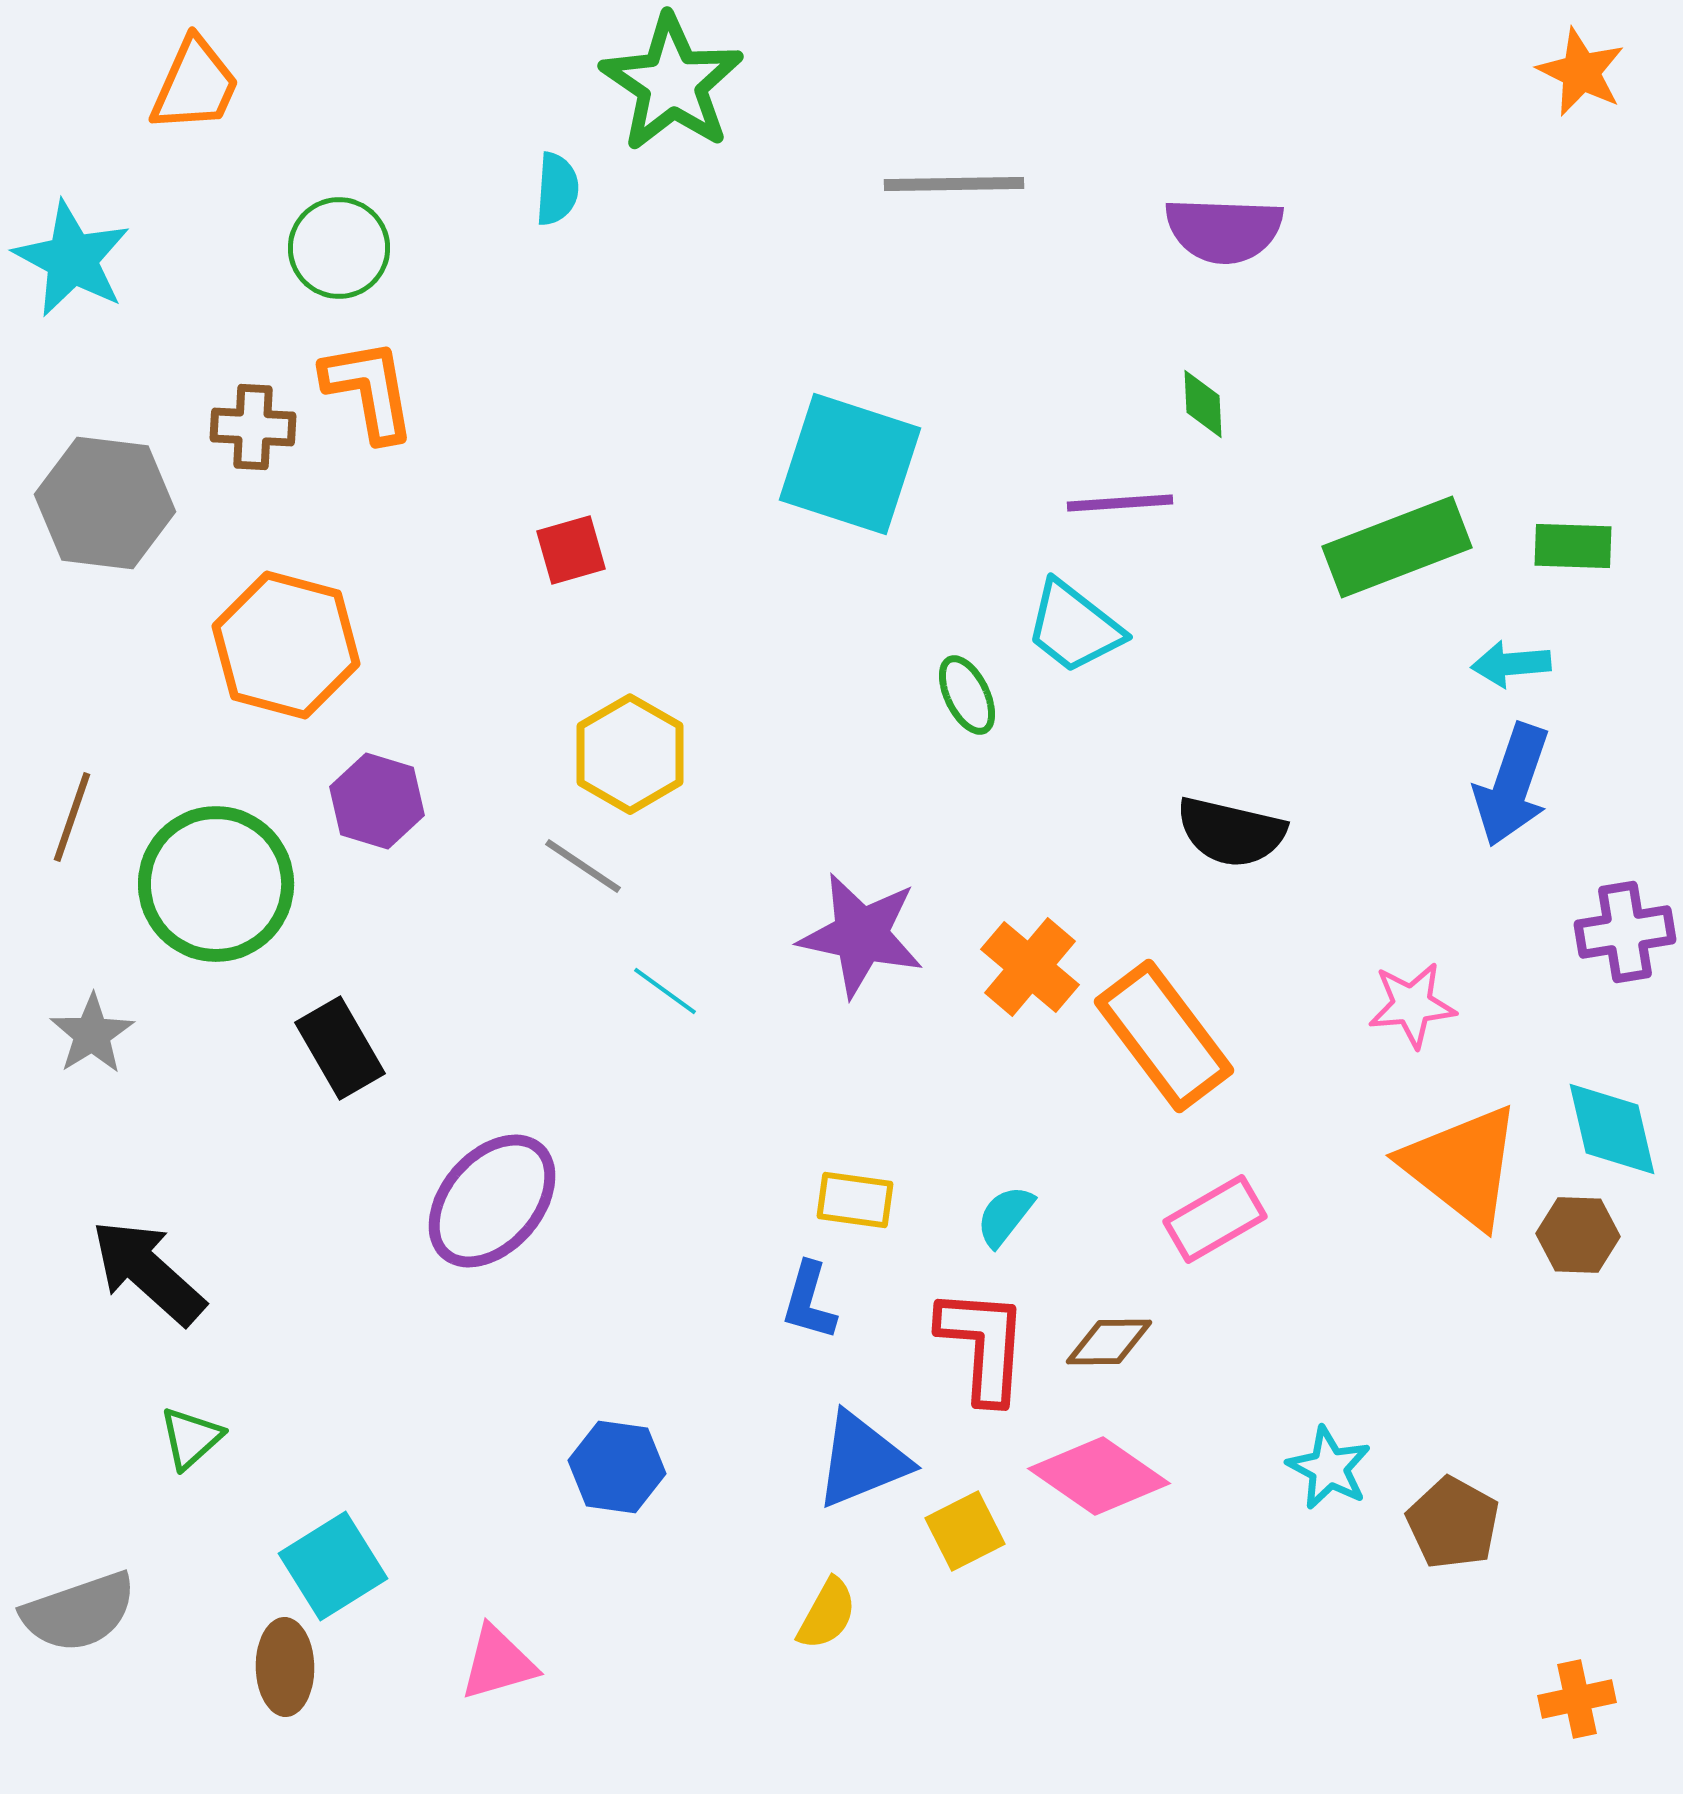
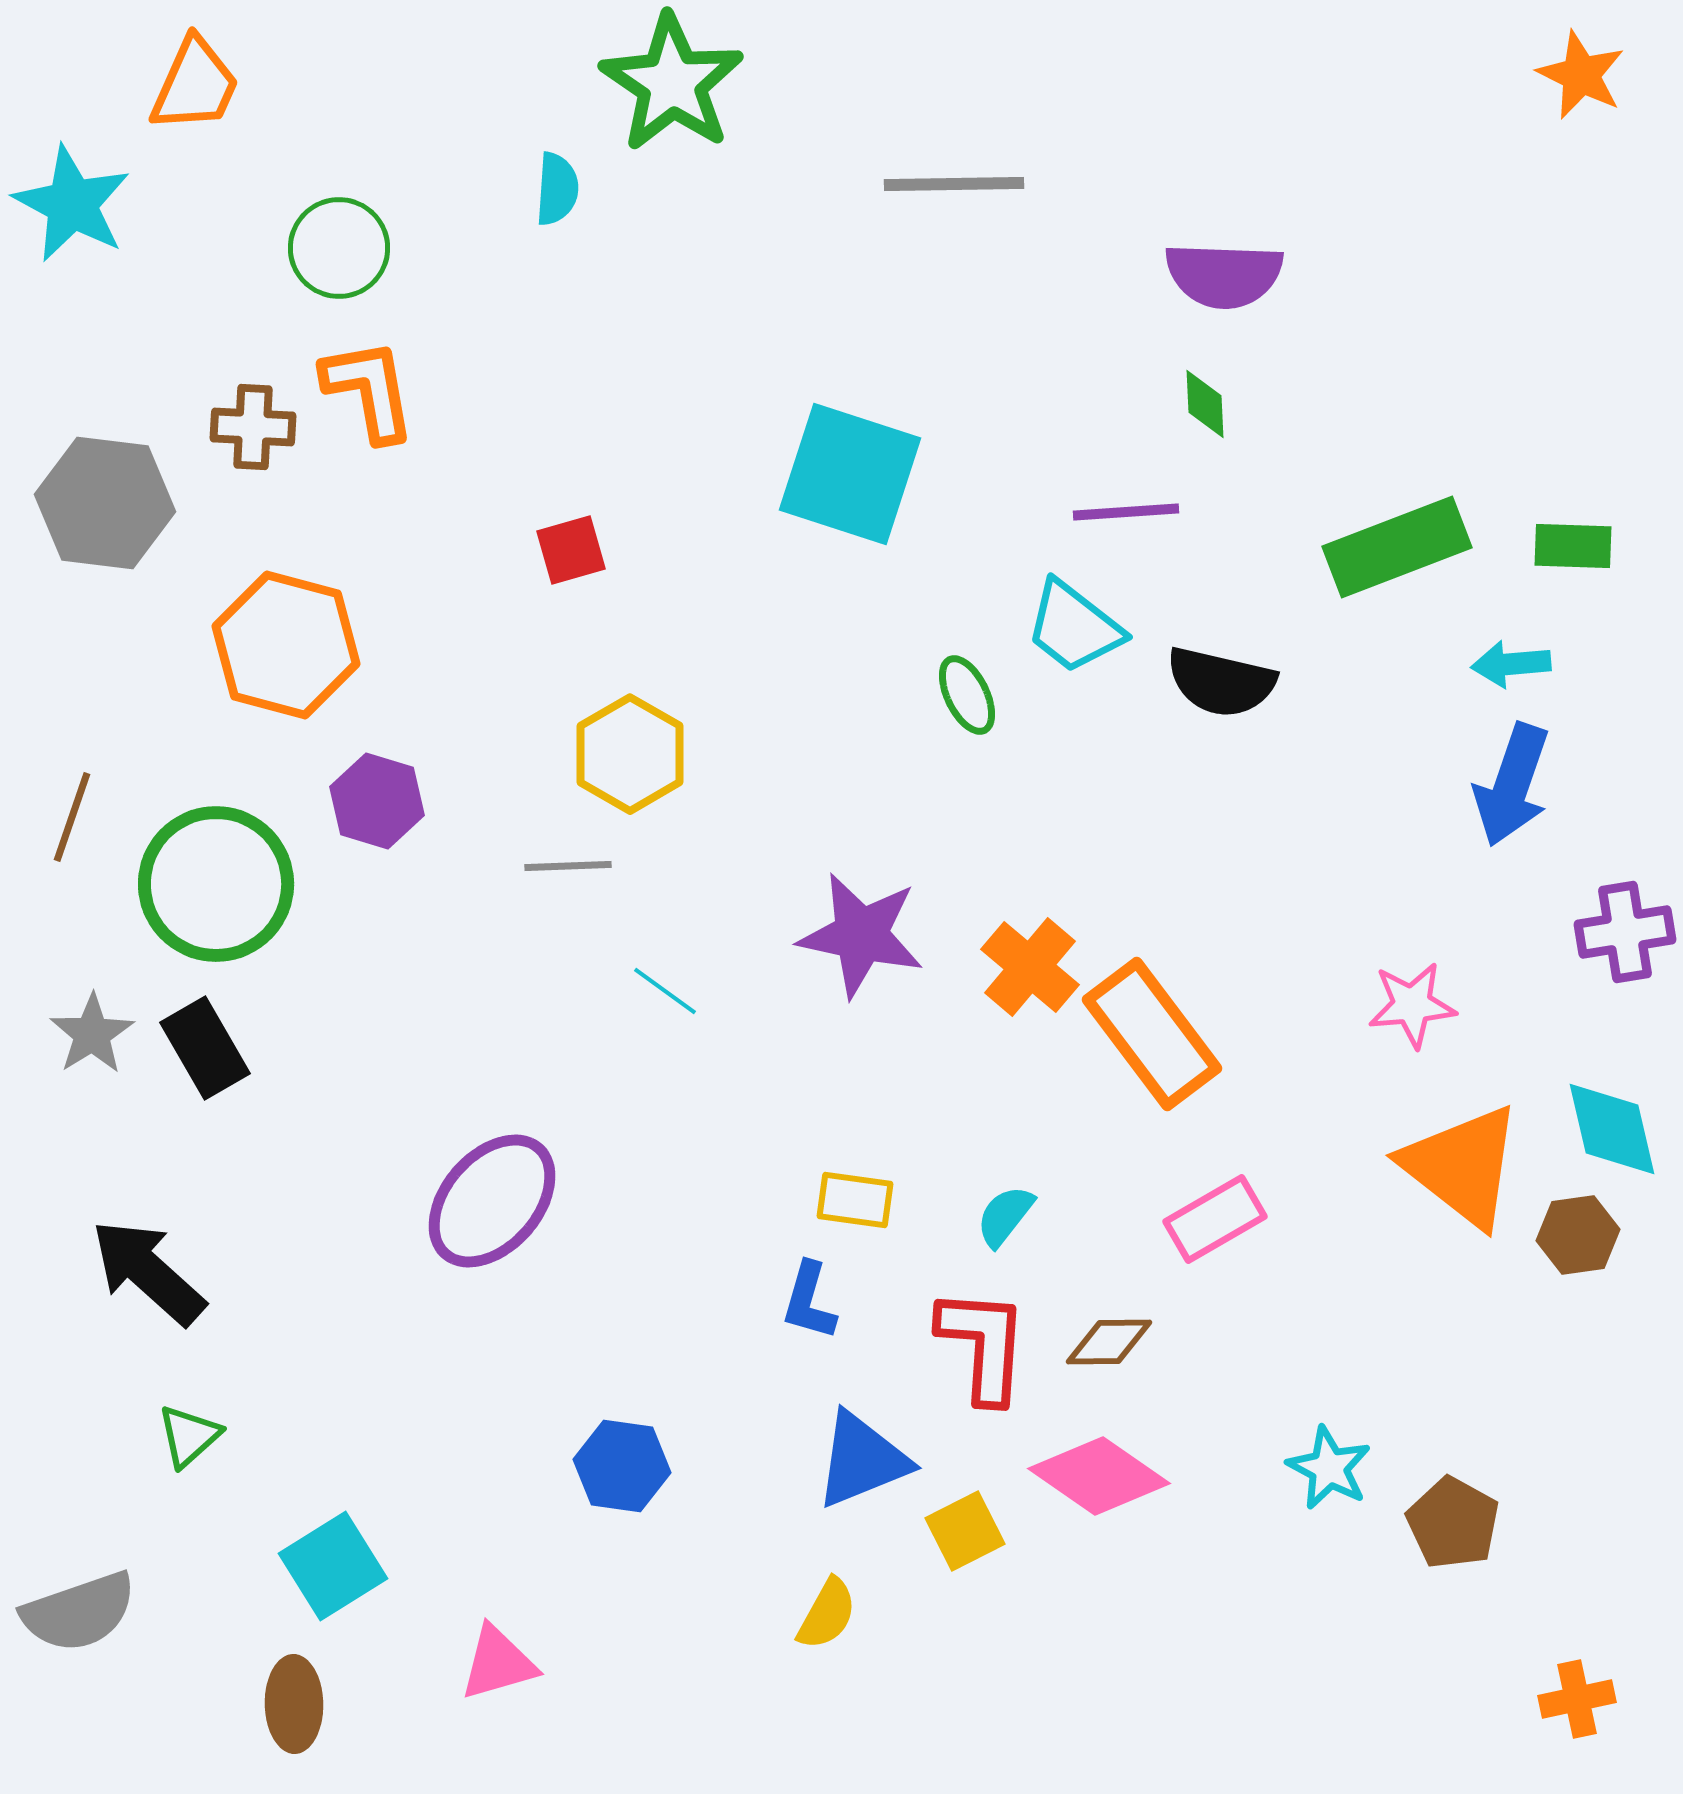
orange star at (1581, 72): moved 3 px down
purple semicircle at (1224, 230): moved 45 px down
cyan star at (72, 259): moved 55 px up
green diamond at (1203, 404): moved 2 px right
cyan square at (850, 464): moved 10 px down
purple line at (1120, 503): moved 6 px right, 9 px down
black semicircle at (1231, 832): moved 10 px left, 150 px up
gray line at (583, 866): moved 15 px left; rotated 36 degrees counterclockwise
orange rectangle at (1164, 1036): moved 12 px left, 2 px up
black rectangle at (340, 1048): moved 135 px left
brown hexagon at (1578, 1235): rotated 10 degrees counterclockwise
green triangle at (191, 1438): moved 2 px left, 2 px up
blue hexagon at (617, 1467): moved 5 px right, 1 px up
brown ellipse at (285, 1667): moved 9 px right, 37 px down
